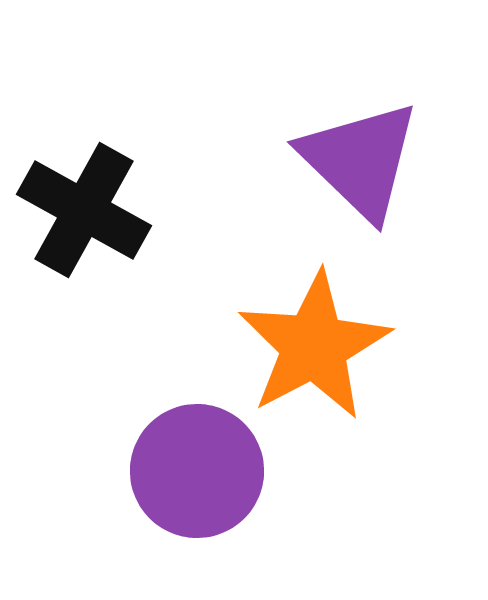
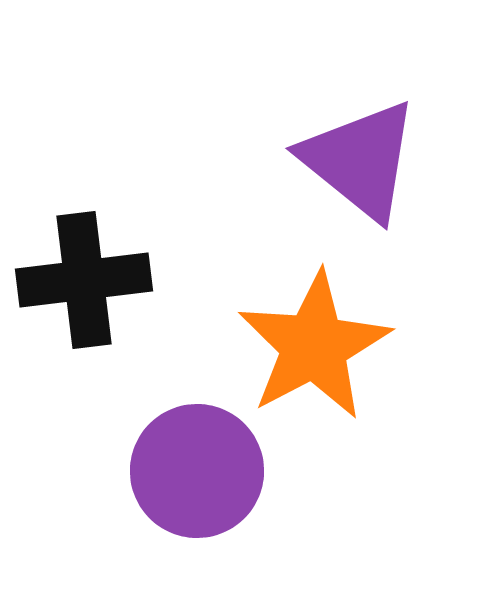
purple triangle: rotated 5 degrees counterclockwise
black cross: moved 70 px down; rotated 36 degrees counterclockwise
